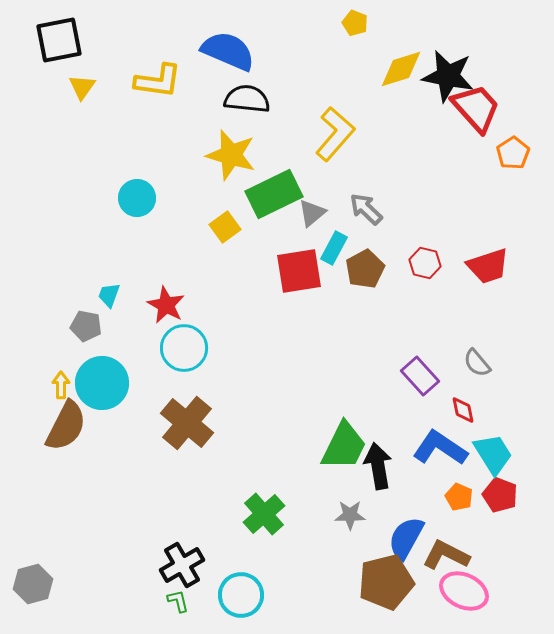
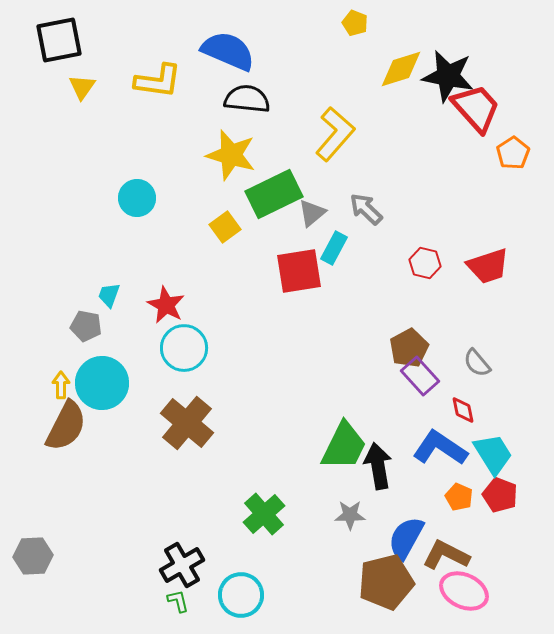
brown pentagon at (365, 269): moved 44 px right, 79 px down
gray hexagon at (33, 584): moved 28 px up; rotated 12 degrees clockwise
